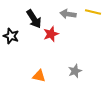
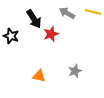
gray arrow: moved 1 px left, 1 px up; rotated 21 degrees clockwise
